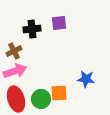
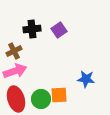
purple square: moved 7 px down; rotated 28 degrees counterclockwise
orange square: moved 2 px down
